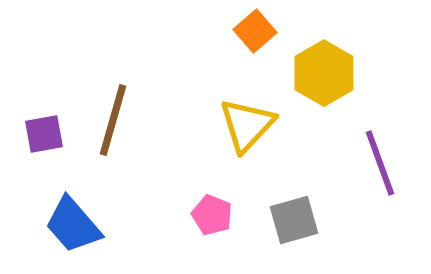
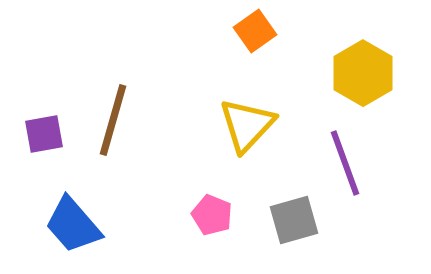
orange square: rotated 6 degrees clockwise
yellow hexagon: moved 39 px right
purple line: moved 35 px left
